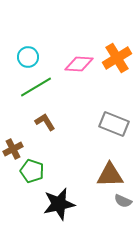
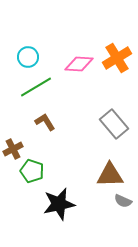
gray rectangle: rotated 28 degrees clockwise
